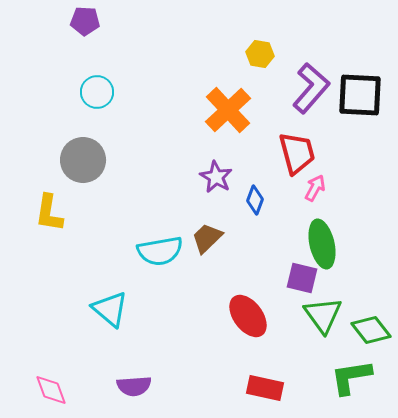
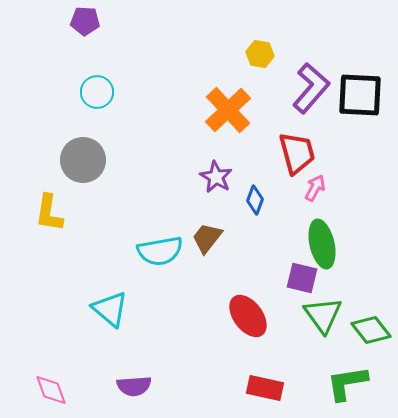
brown trapezoid: rotated 8 degrees counterclockwise
green L-shape: moved 4 px left, 6 px down
